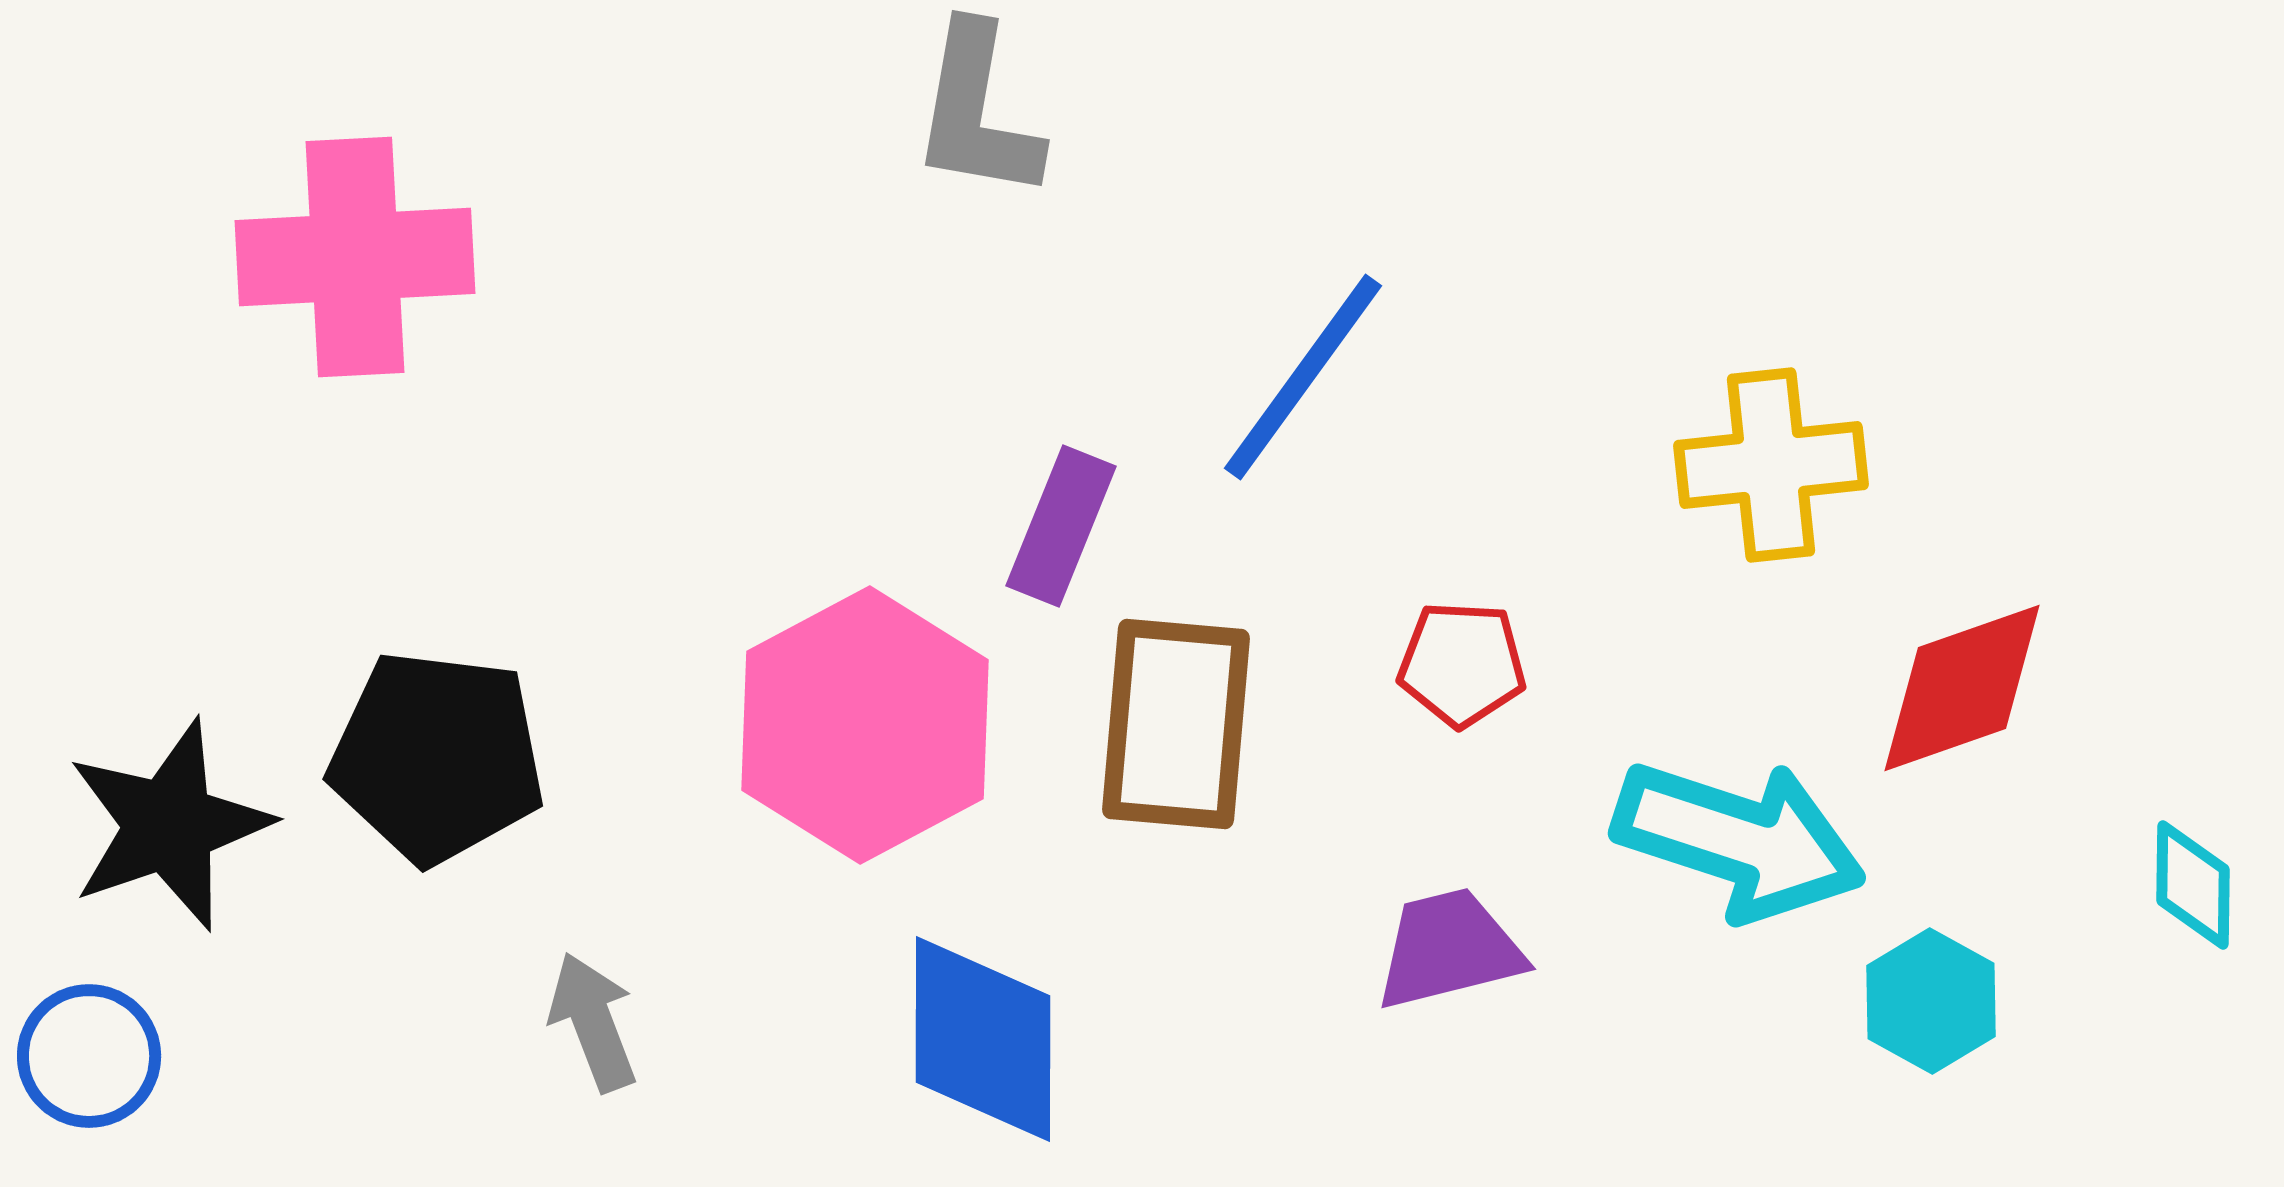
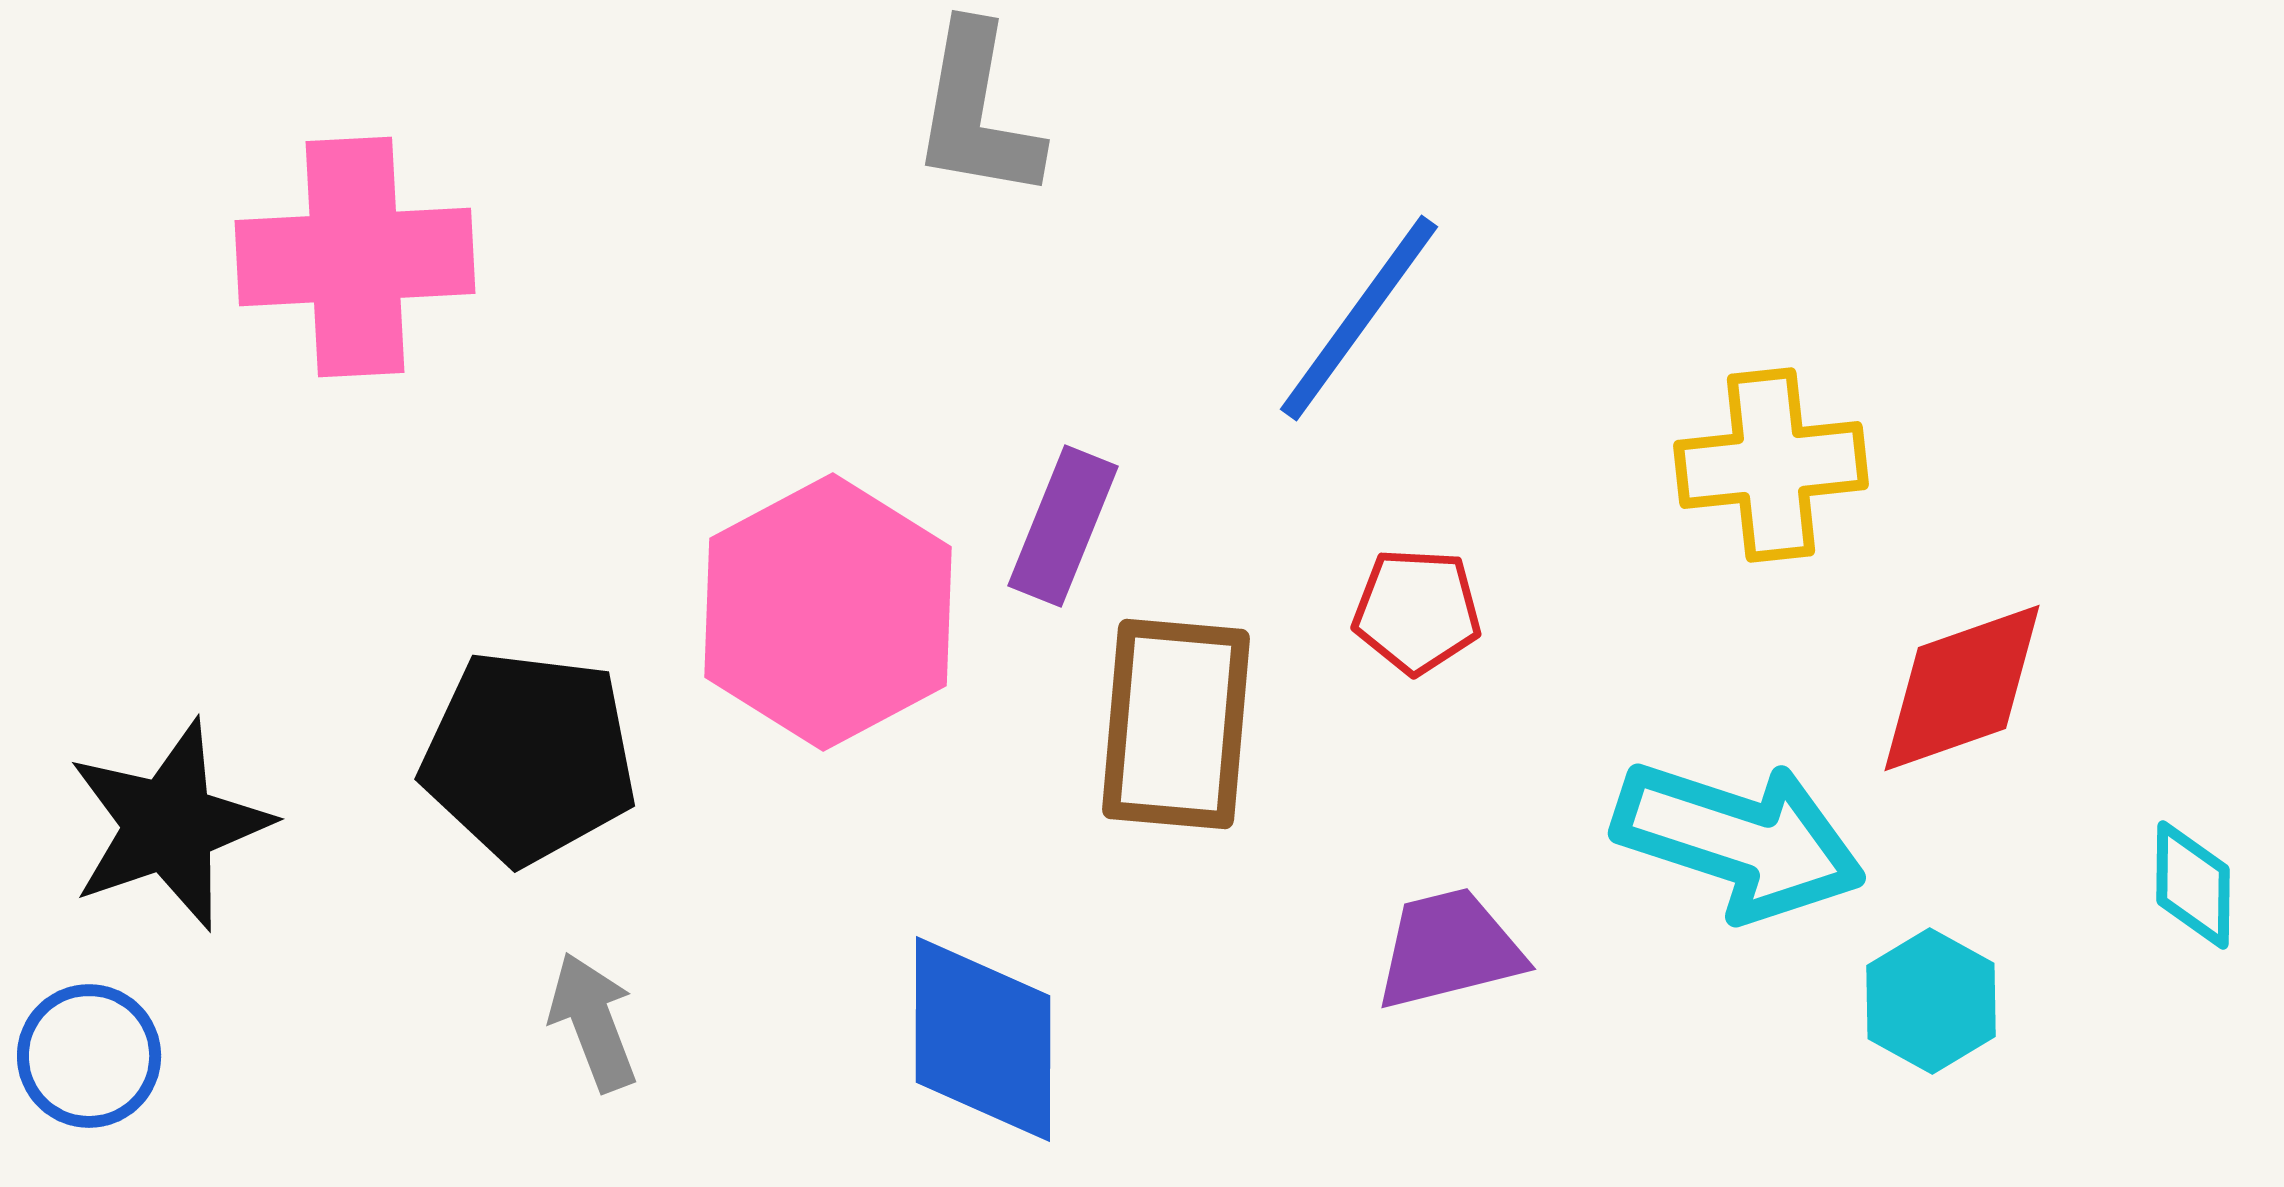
blue line: moved 56 px right, 59 px up
purple rectangle: moved 2 px right
red pentagon: moved 45 px left, 53 px up
pink hexagon: moved 37 px left, 113 px up
black pentagon: moved 92 px right
